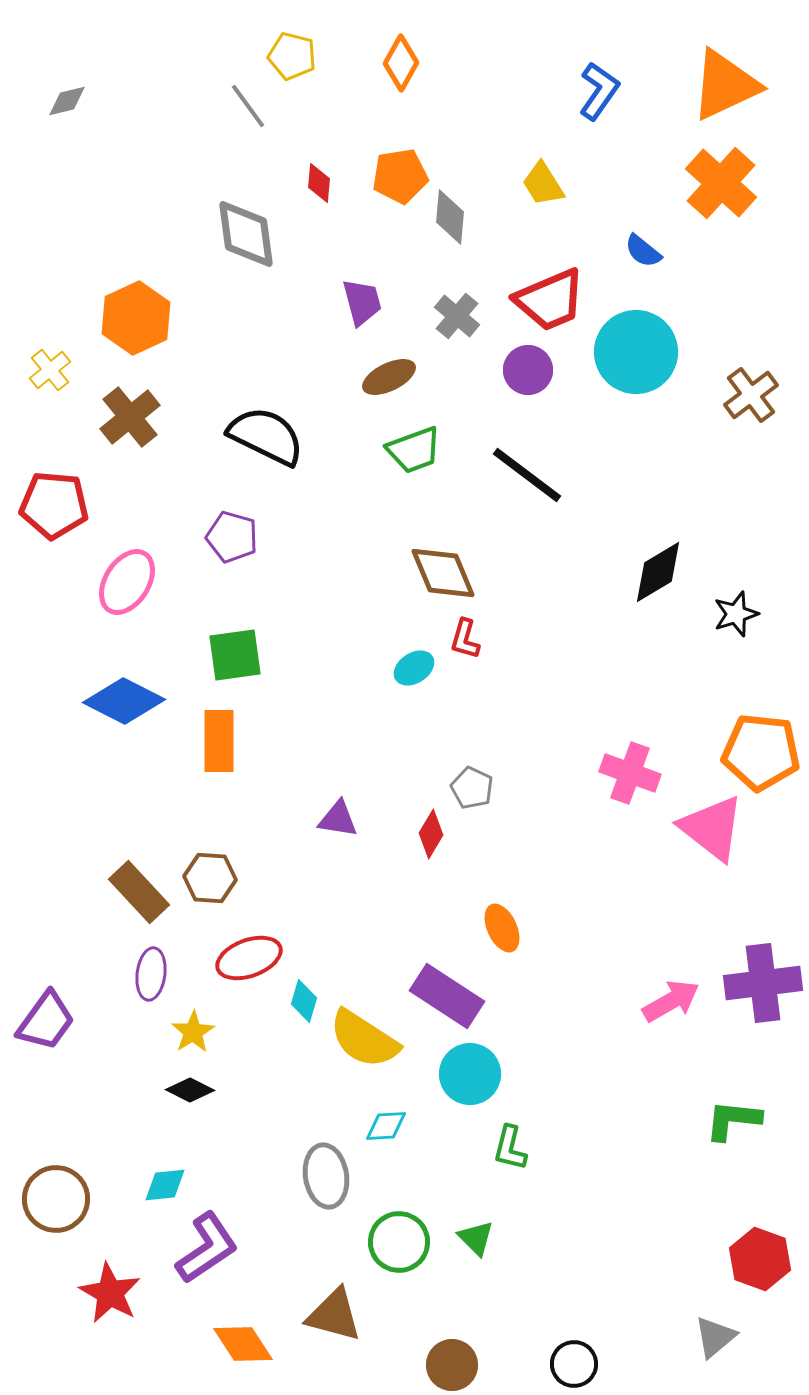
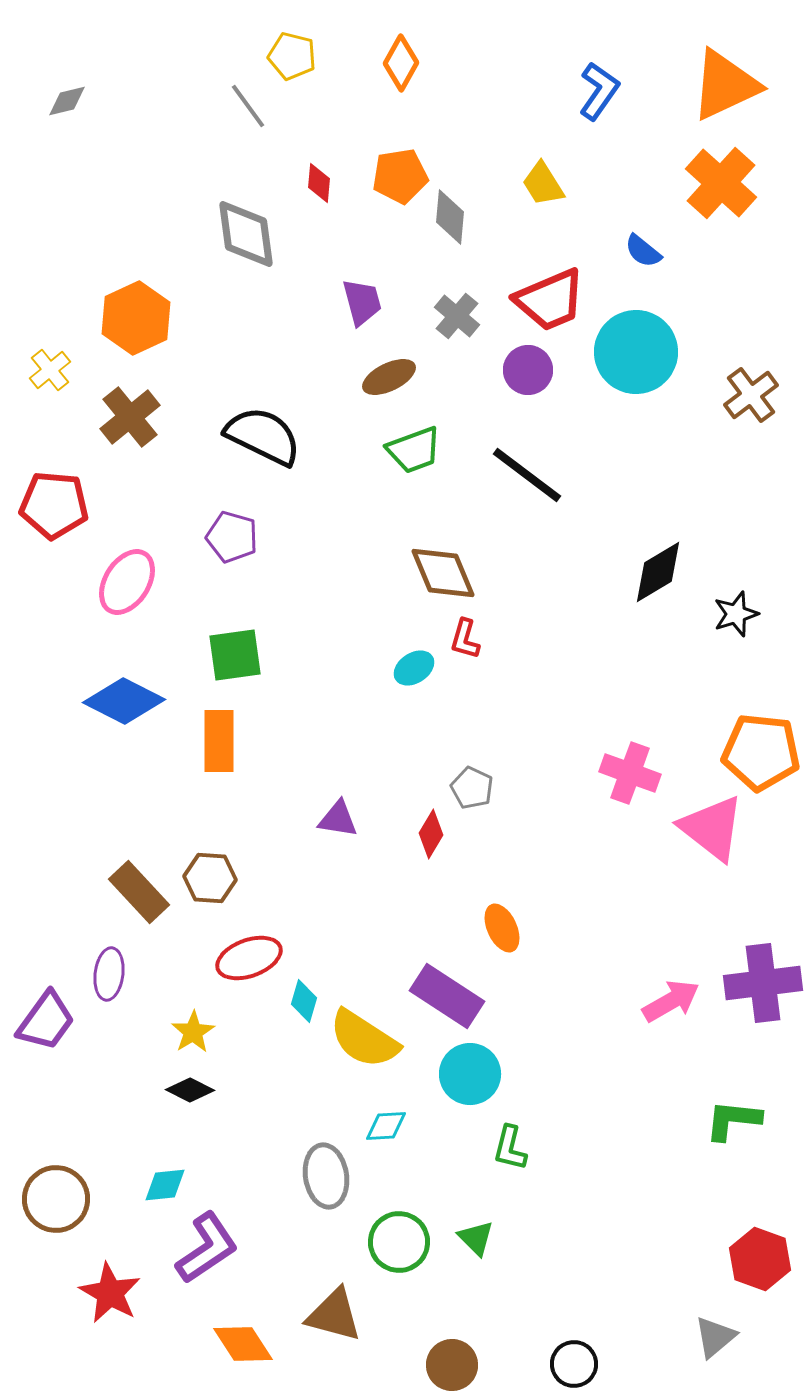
black semicircle at (266, 436): moved 3 px left
purple ellipse at (151, 974): moved 42 px left
